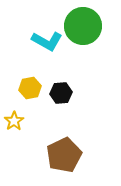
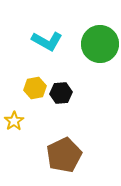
green circle: moved 17 px right, 18 px down
yellow hexagon: moved 5 px right
